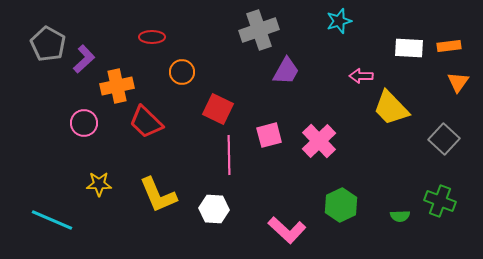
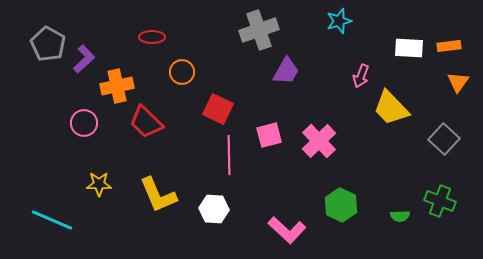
pink arrow: rotated 70 degrees counterclockwise
green hexagon: rotated 8 degrees counterclockwise
